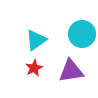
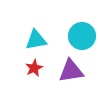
cyan circle: moved 2 px down
cyan triangle: rotated 25 degrees clockwise
